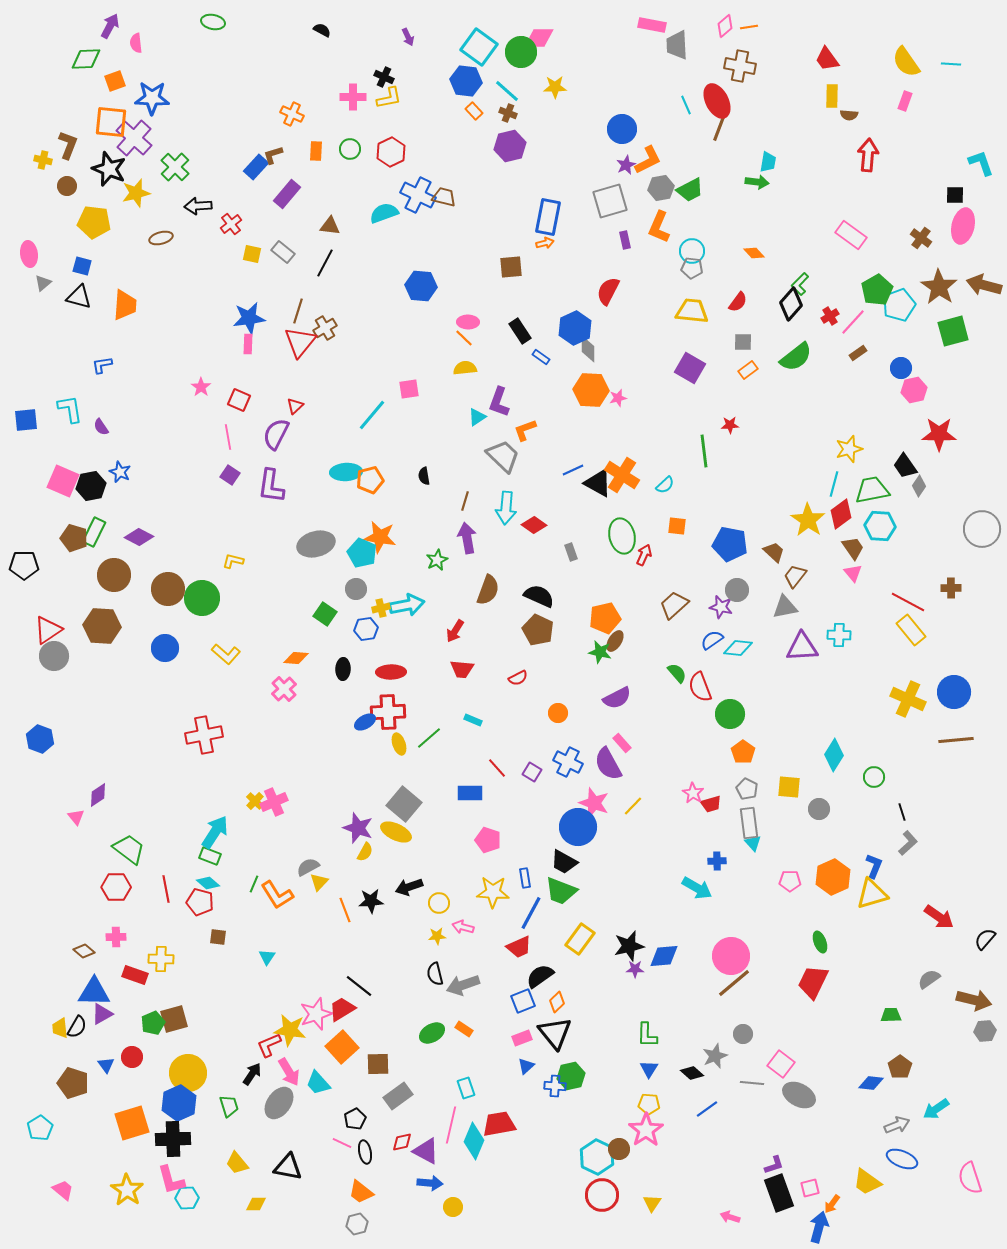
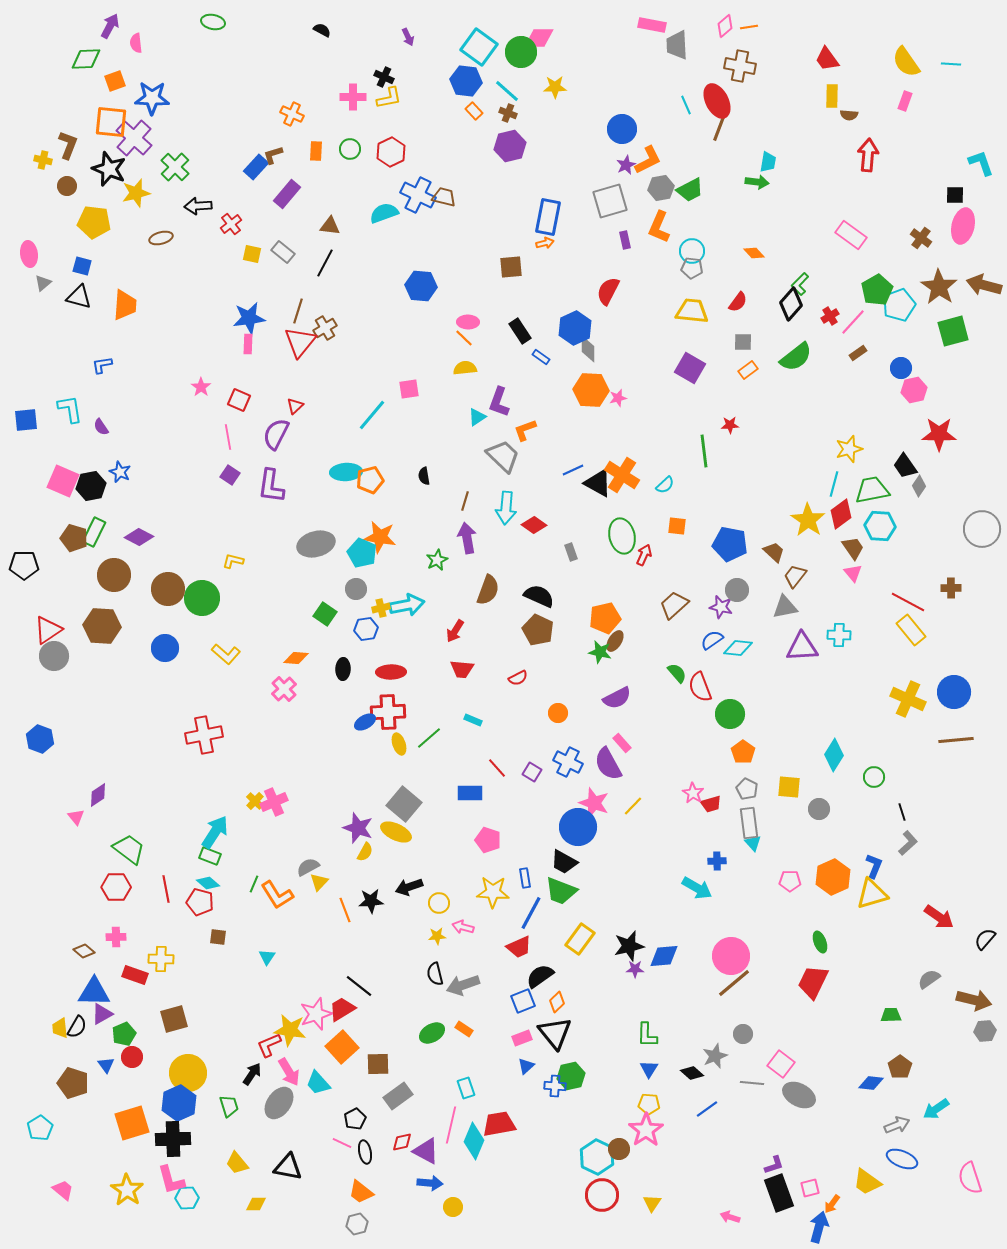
green pentagon at (153, 1023): moved 29 px left, 11 px down
